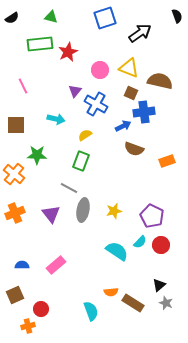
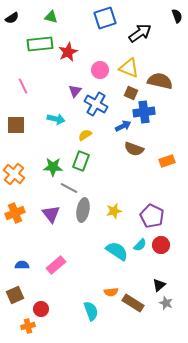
green star at (37, 155): moved 16 px right, 12 px down
cyan semicircle at (140, 242): moved 3 px down
